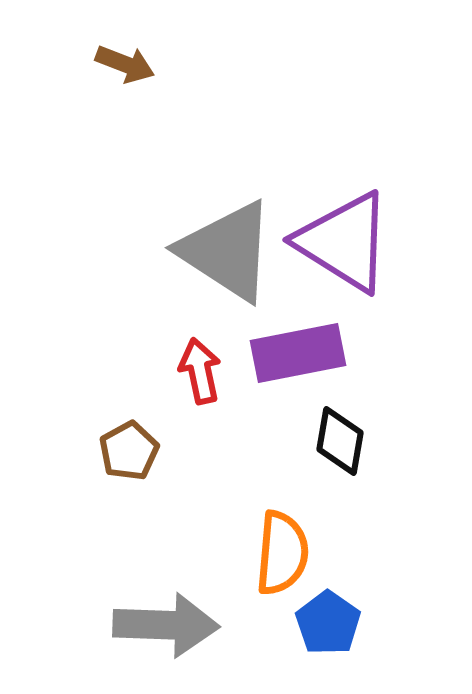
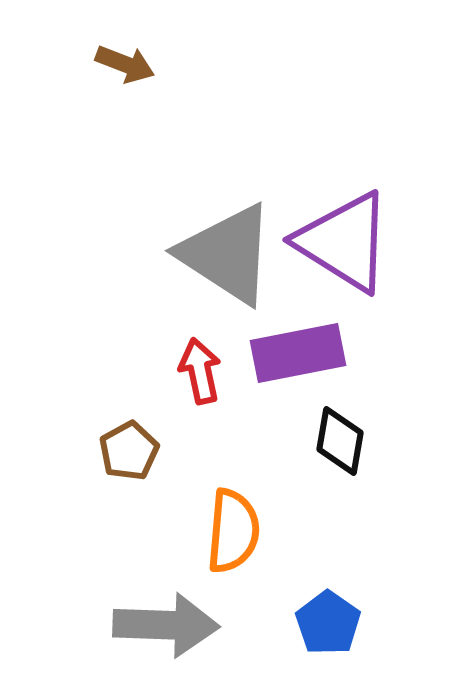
gray triangle: moved 3 px down
orange semicircle: moved 49 px left, 22 px up
